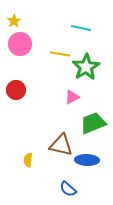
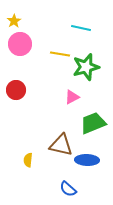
green star: rotated 16 degrees clockwise
